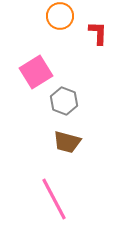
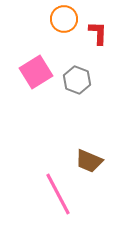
orange circle: moved 4 px right, 3 px down
gray hexagon: moved 13 px right, 21 px up
brown trapezoid: moved 22 px right, 19 px down; rotated 8 degrees clockwise
pink line: moved 4 px right, 5 px up
